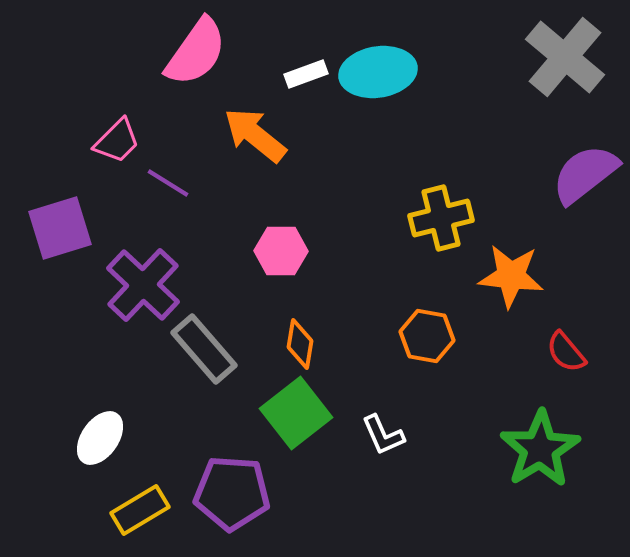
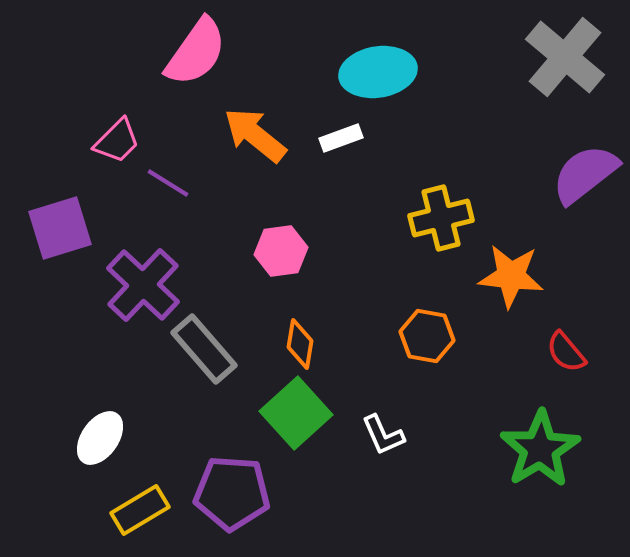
white rectangle: moved 35 px right, 64 px down
pink hexagon: rotated 9 degrees counterclockwise
green square: rotated 4 degrees counterclockwise
